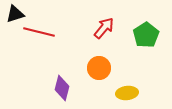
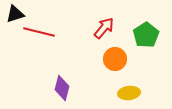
orange circle: moved 16 px right, 9 px up
yellow ellipse: moved 2 px right
